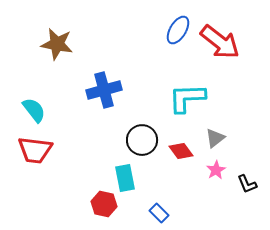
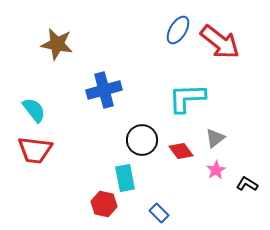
black L-shape: rotated 145 degrees clockwise
